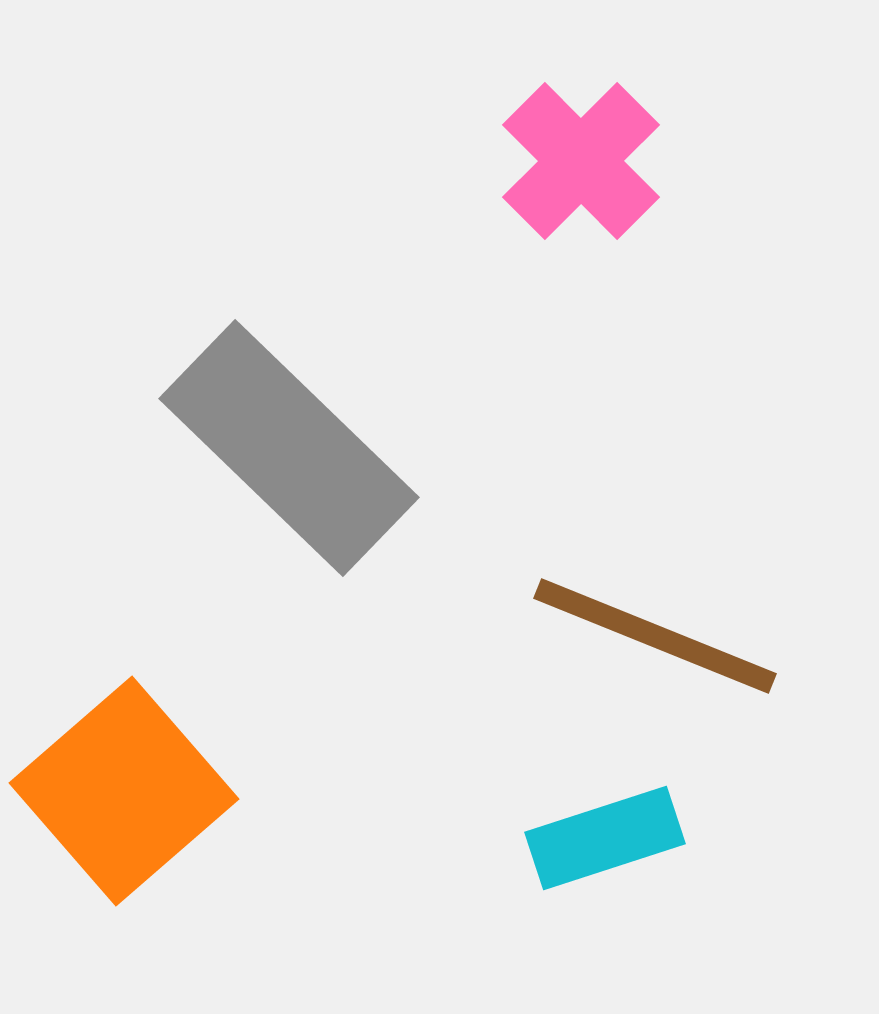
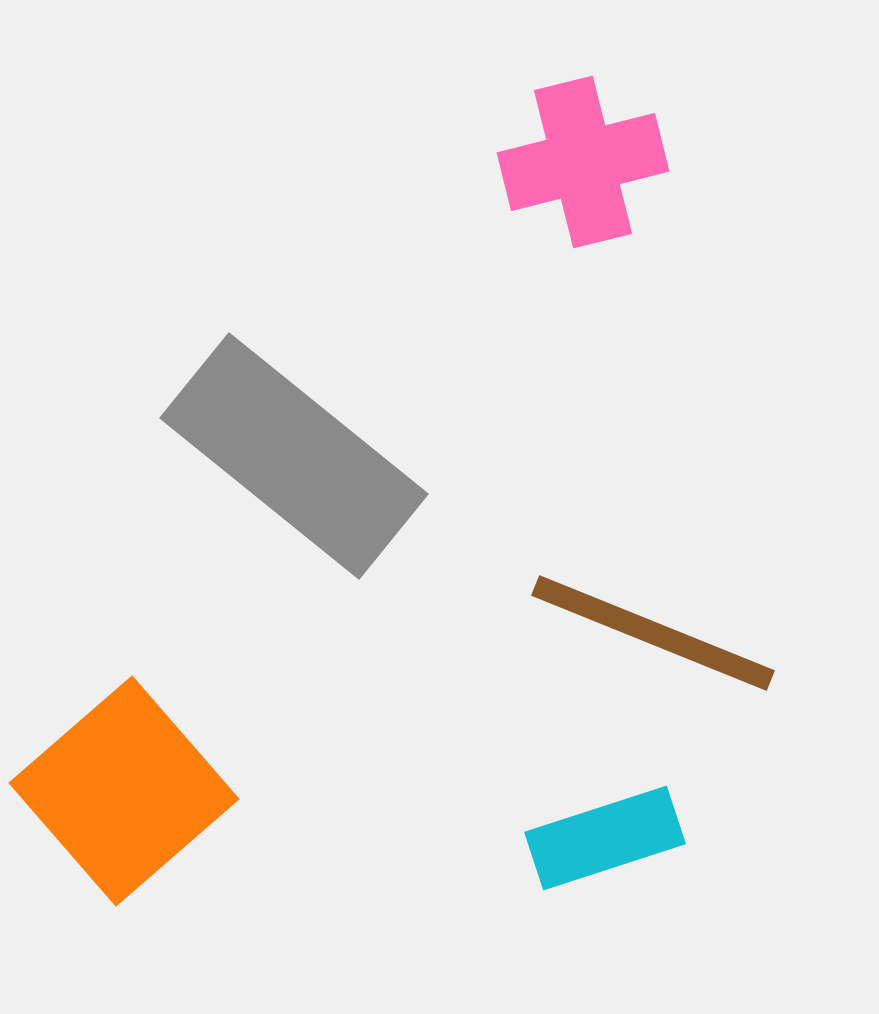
pink cross: moved 2 px right, 1 px down; rotated 31 degrees clockwise
gray rectangle: moved 5 px right, 8 px down; rotated 5 degrees counterclockwise
brown line: moved 2 px left, 3 px up
